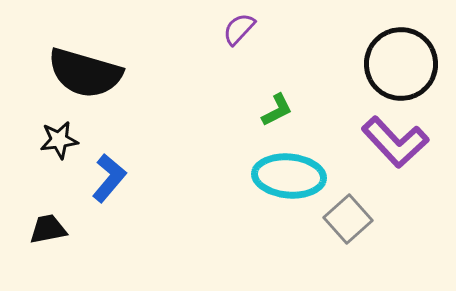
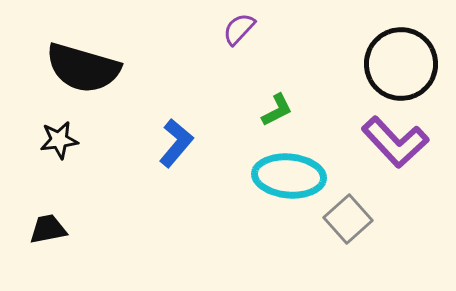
black semicircle: moved 2 px left, 5 px up
blue L-shape: moved 67 px right, 35 px up
